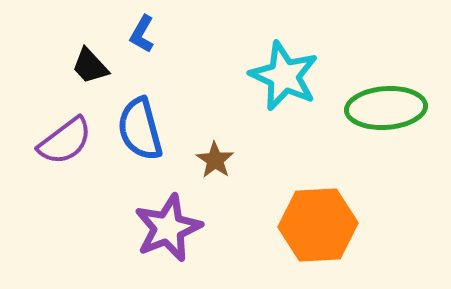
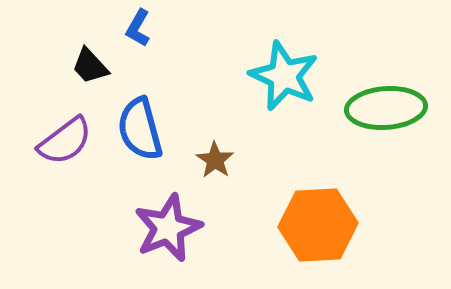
blue L-shape: moved 4 px left, 6 px up
